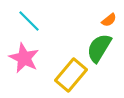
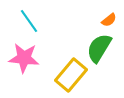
cyan line: rotated 10 degrees clockwise
pink star: rotated 20 degrees counterclockwise
